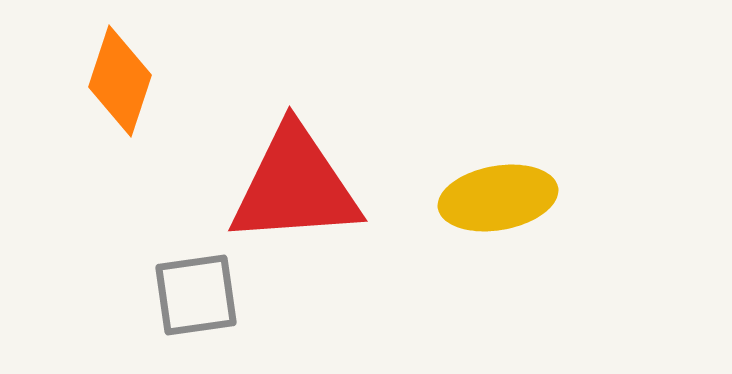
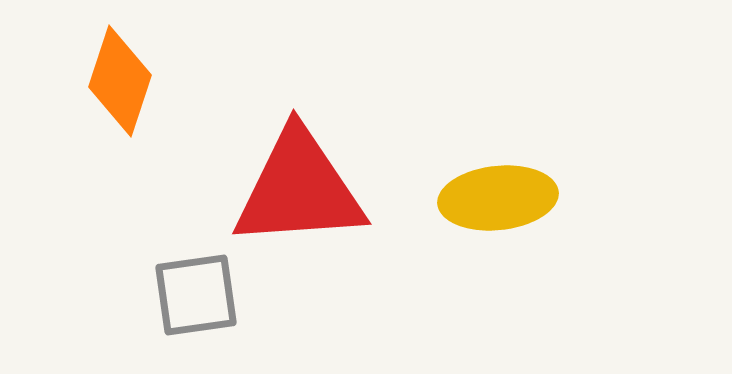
red triangle: moved 4 px right, 3 px down
yellow ellipse: rotated 4 degrees clockwise
